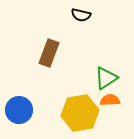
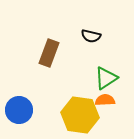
black semicircle: moved 10 px right, 21 px down
orange semicircle: moved 5 px left
yellow hexagon: moved 2 px down; rotated 18 degrees clockwise
